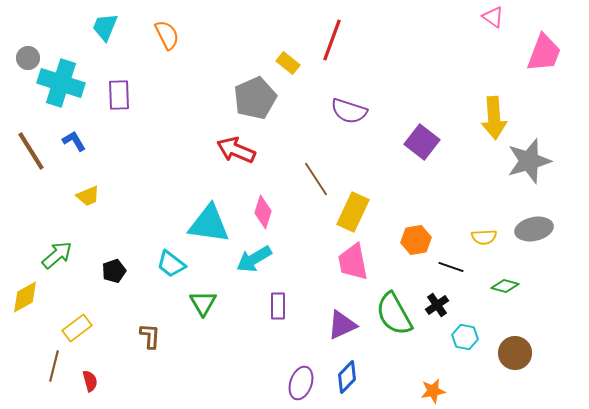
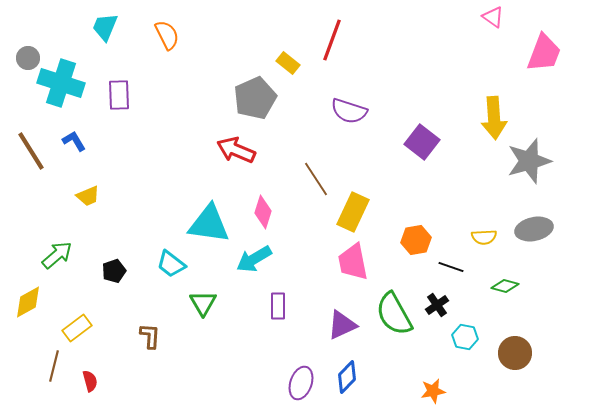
yellow diamond at (25, 297): moved 3 px right, 5 px down
